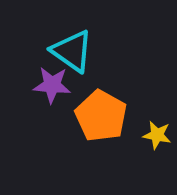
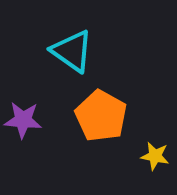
purple star: moved 29 px left, 35 px down
yellow star: moved 2 px left, 21 px down
